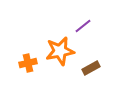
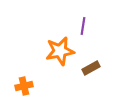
purple line: rotated 42 degrees counterclockwise
orange cross: moved 4 px left, 23 px down
